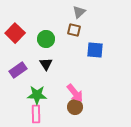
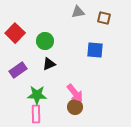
gray triangle: moved 1 px left; rotated 32 degrees clockwise
brown square: moved 30 px right, 12 px up
green circle: moved 1 px left, 2 px down
black triangle: moved 3 px right; rotated 40 degrees clockwise
